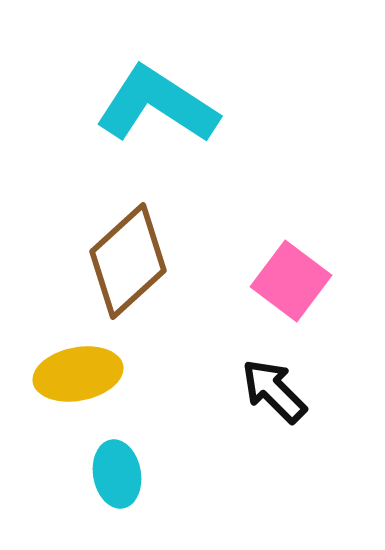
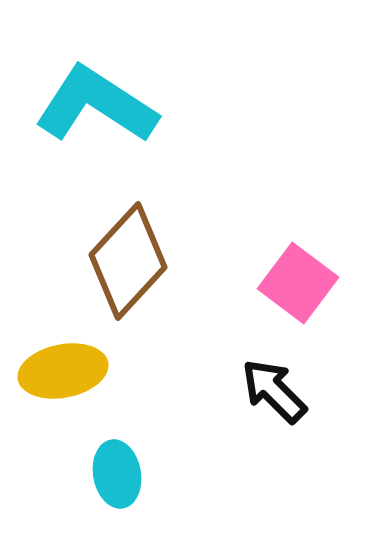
cyan L-shape: moved 61 px left
brown diamond: rotated 5 degrees counterclockwise
pink square: moved 7 px right, 2 px down
yellow ellipse: moved 15 px left, 3 px up
